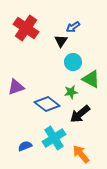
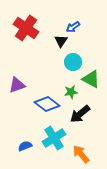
purple triangle: moved 1 px right, 2 px up
